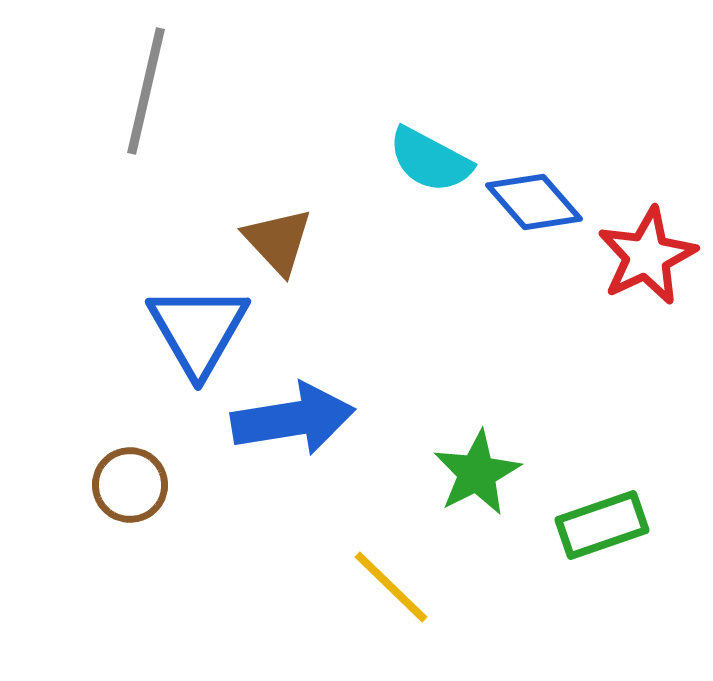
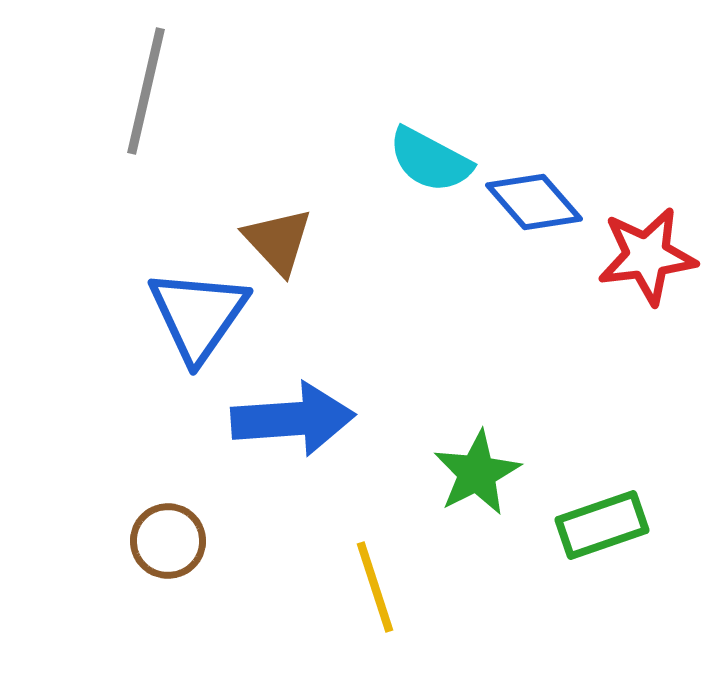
red star: rotated 18 degrees clockwise
blue triangle: moved 15 px up; rotated 5 degrees clockwise
blue arrow: rotated 5 degrees clockwise
brown circle: moved 38 px right, 56 px down
yellow line: moved 16 px left; rotated 28 degrees clockwise
